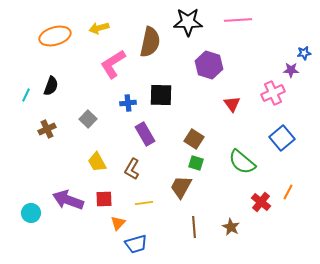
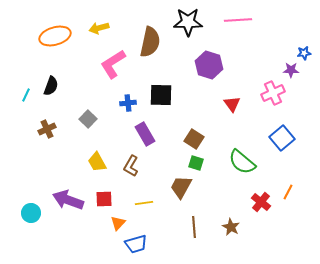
brown L-shape: moved 1 px left, 3 px up
